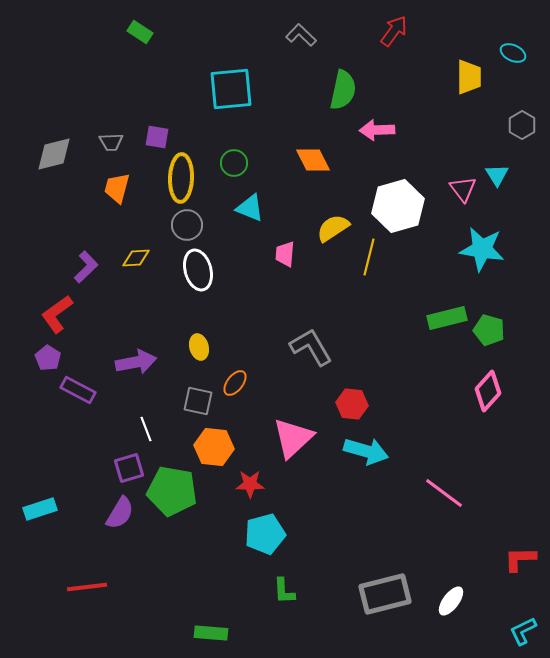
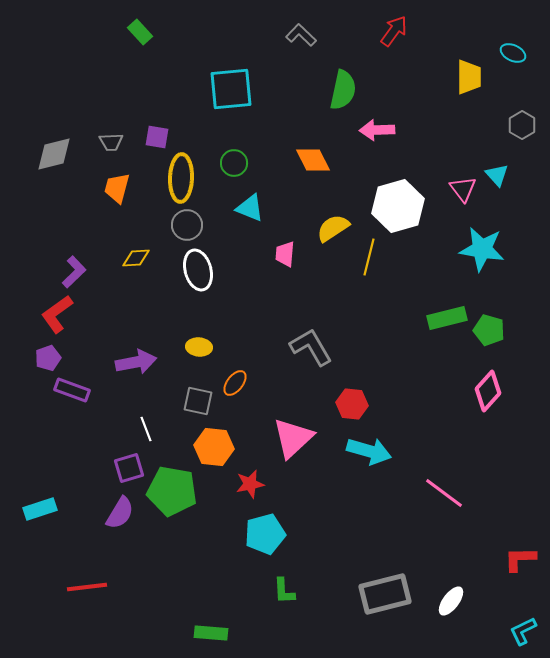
green rectangle at (140, 32): rotated 15 degrees clockwise
cyan triangle at (497, 175): rotated 10 degrees counterclockwise
purple L-shape at (86, 267): moved 12 px left, 5 px down
yellow ellipse at (199, 347): rotated 70 degrees counterclockwise
purple pentagon at (48, 358): rotated 20 degrees clockwise
purple rectangle at (78, 390): moved 6 px left; rotated 8 degrees counterclockwise
cyan arrow at (366, 451): moved 3 px right
red star at (250, 484): rotated 12 degrees counterclockwise
